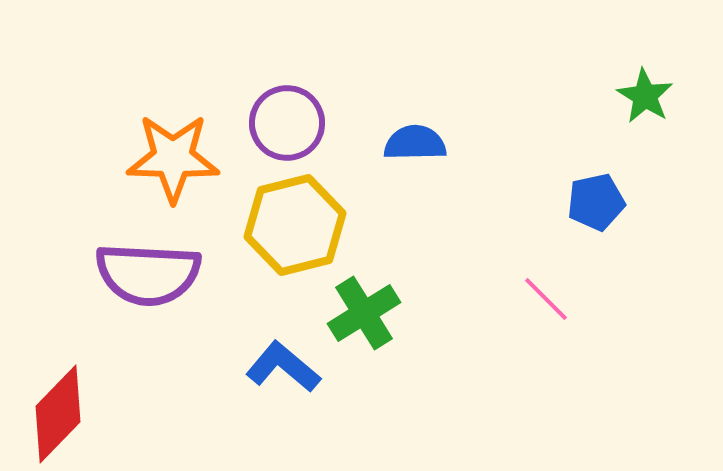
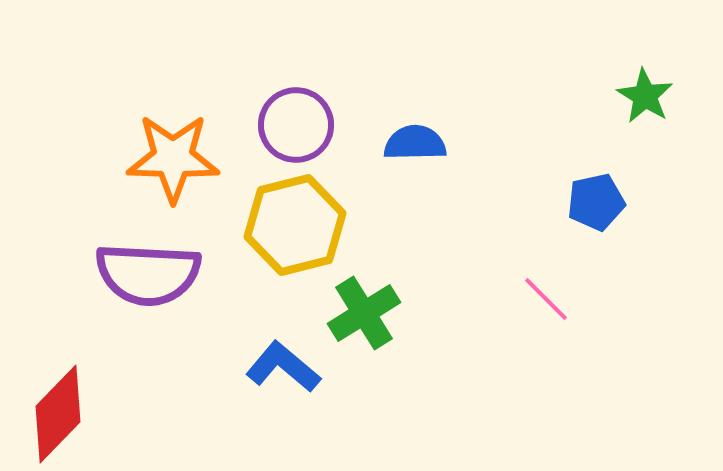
purple circle: moved 9 px right, 2 px down
